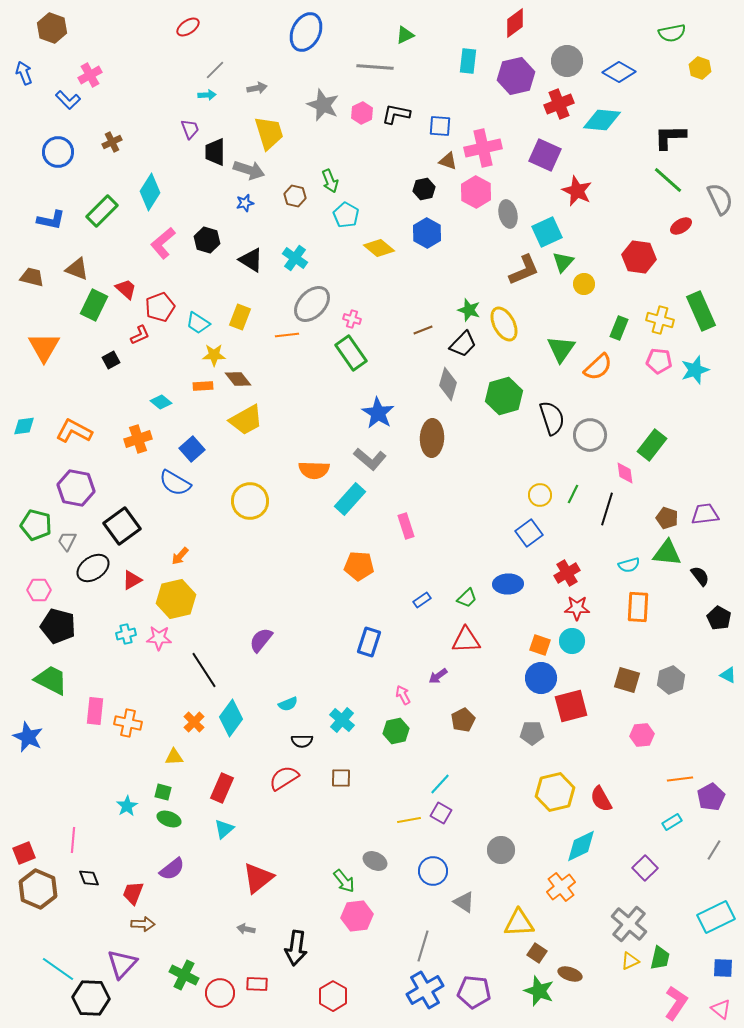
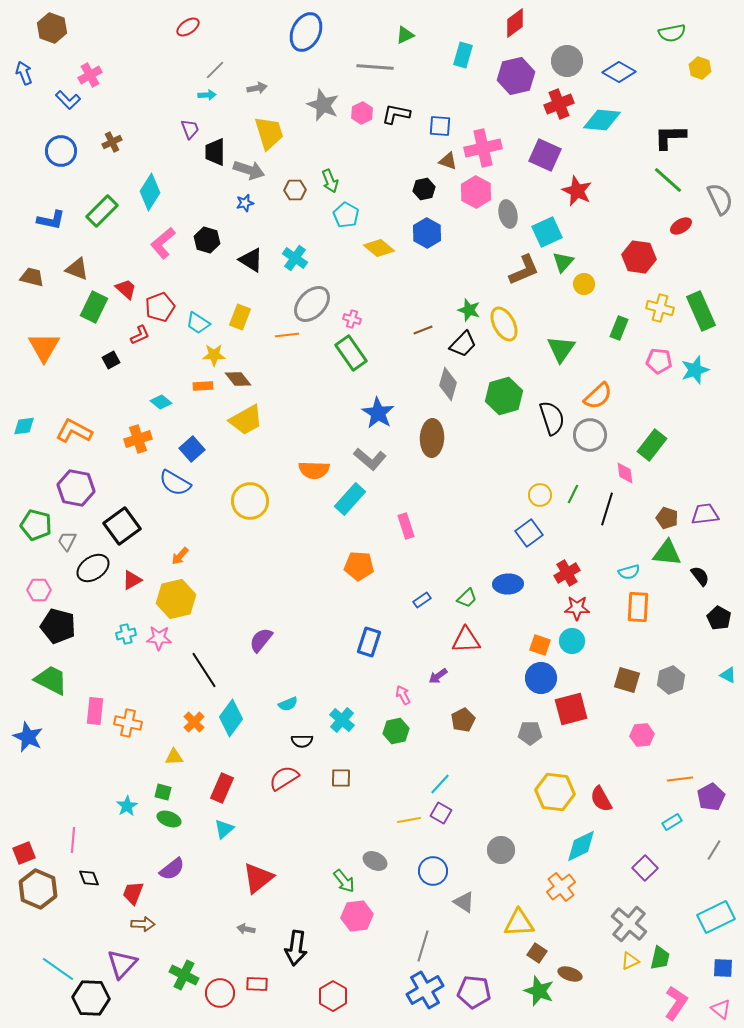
cyan rectangle at (468, 61): moved 5 px left, 6 px up; rotated 10 degrees clockwise
blue circle at (58, 152): moved 3 px right, 1 px up
brown hexagon at (295, 196): moved 6 px up; rotated 15 degrees counterclockwise
green rectangle at (94, 305): moved 2 px down
yellow cross at (660, 320): moved 12 px up
orange semicircle at (598, 367): moved 29 px down
cyan semicircle at (629, 565): moved 7 px down
red square at (571, 706): moved 3 px down
gray pentagon at (532, 733): moved 2 px left
yellow hexagon at (555, 792): rotated 21 degrees clockwise
